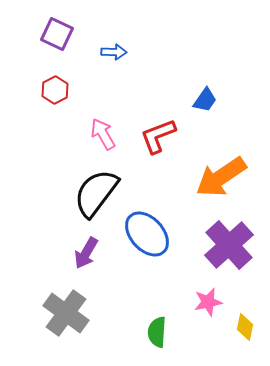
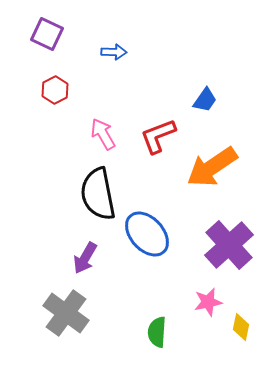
purple square: moved 10 px left
orange arrow: moved 9 px left, 10 px up
black semicircle: moved 2 px right, 1 px down; rotated 48 degrees counterclockwise
purple arrow: moved 1 px left, 5 px down
yellow diamond: moved 4 px left
